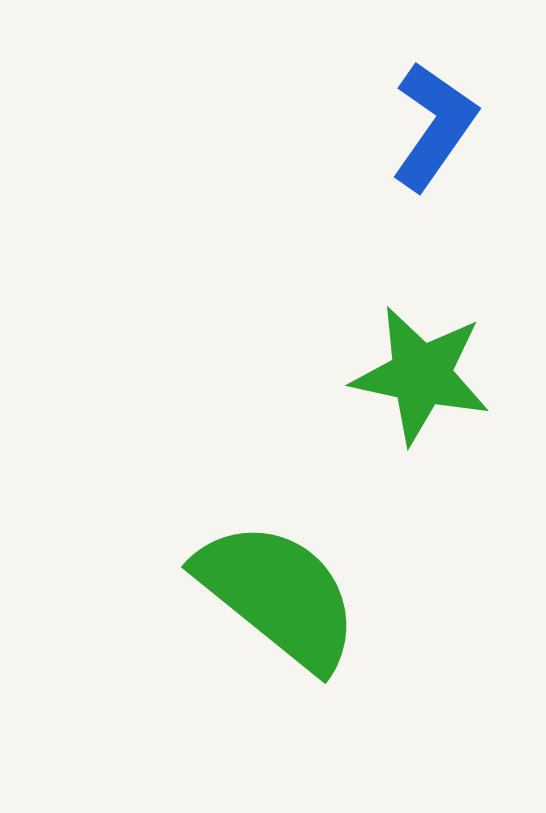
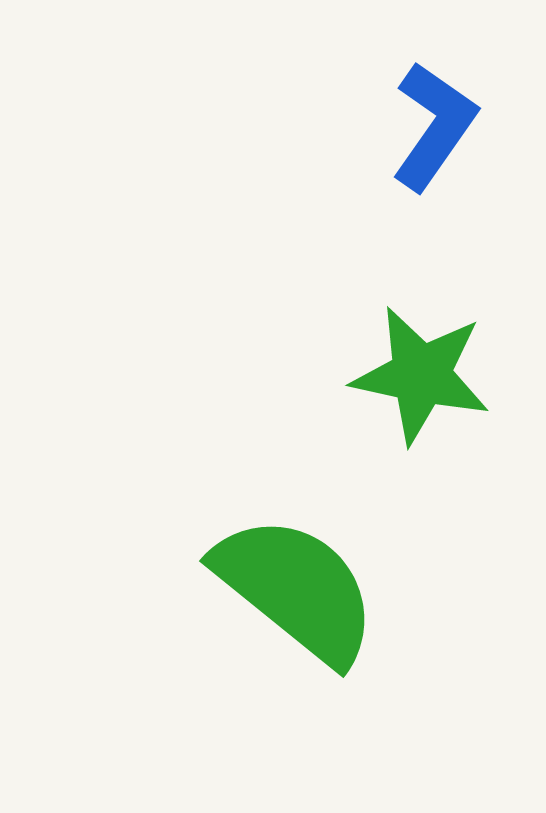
green semicircle: moved 18 px right, 6 px up
